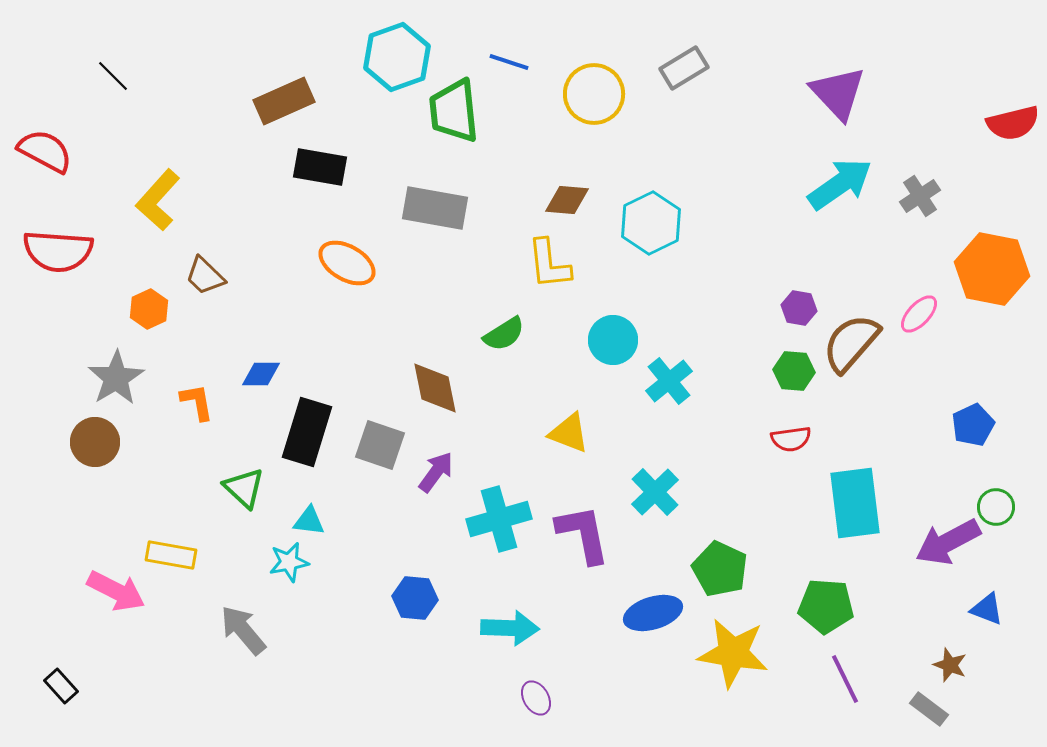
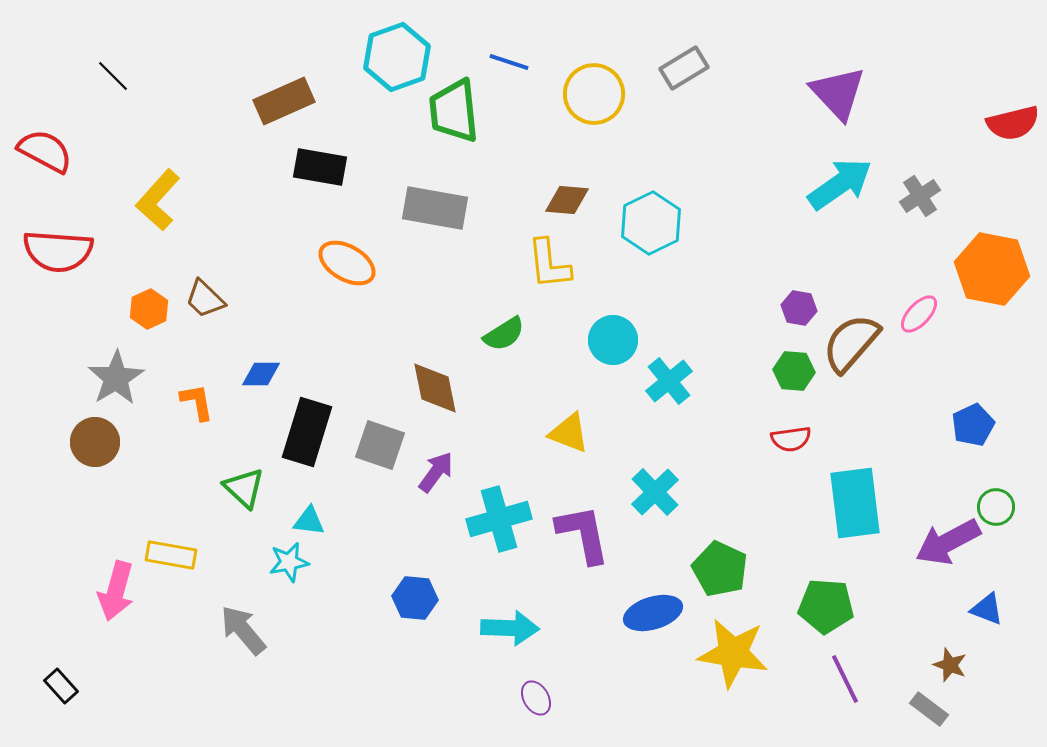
brown trapezoid at (205, 276): moved 23 px down
pink arrow at (116, 591): rotated 78 degrees clockwise
